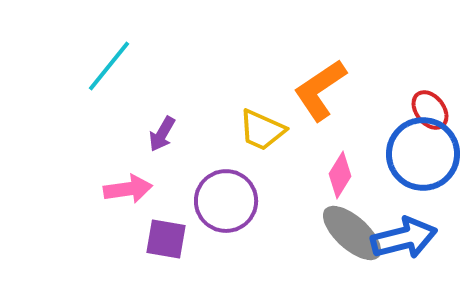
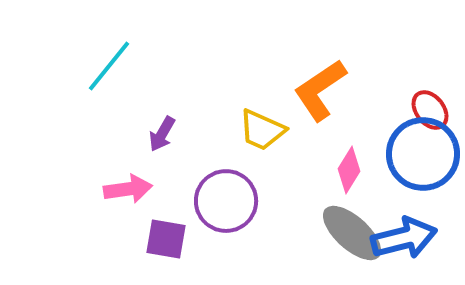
pink diamond: moved 9 px right, 5 px up
